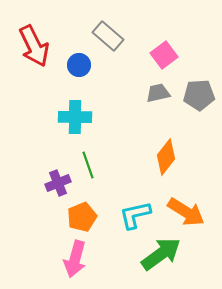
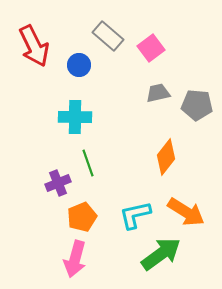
pink square: moved 13 px left, 7 px up
gray pentagon: moved 2 px left, 10 px down; rotated 8 degrees clockwise
green line: moved 2 px up
